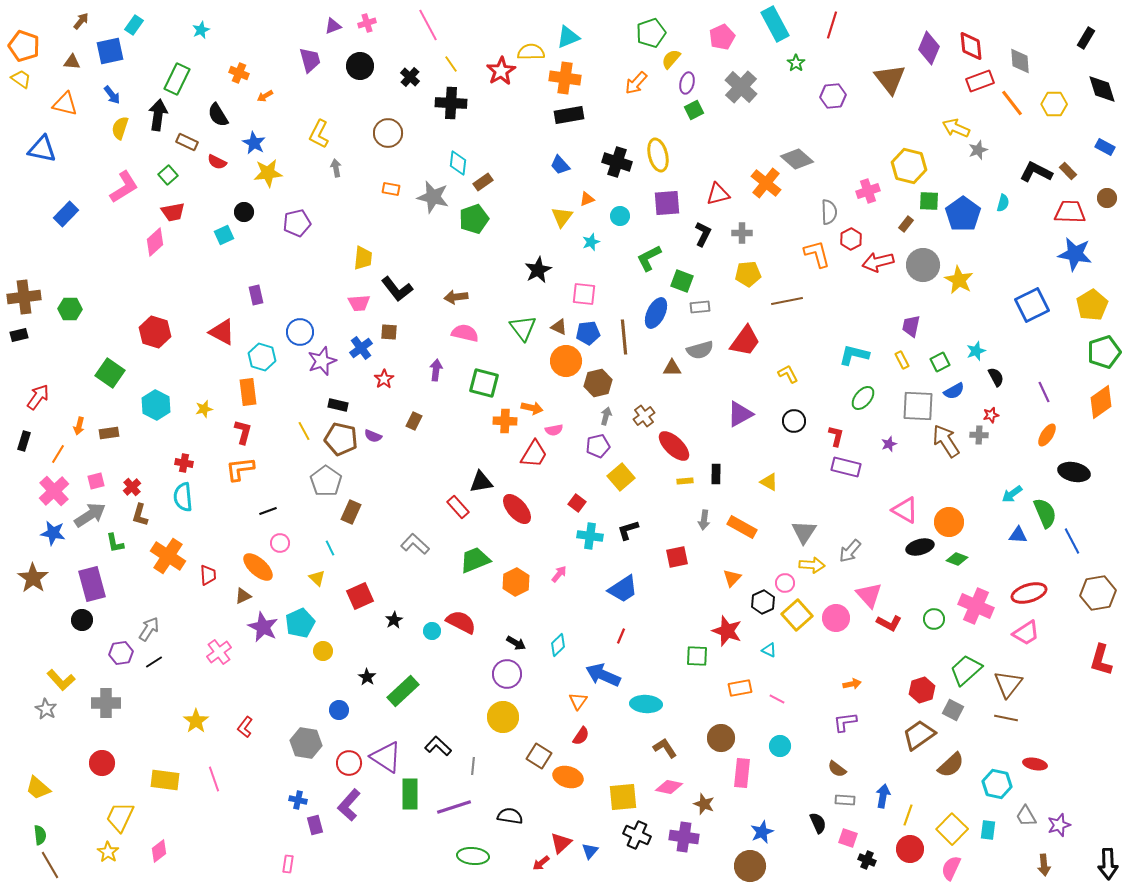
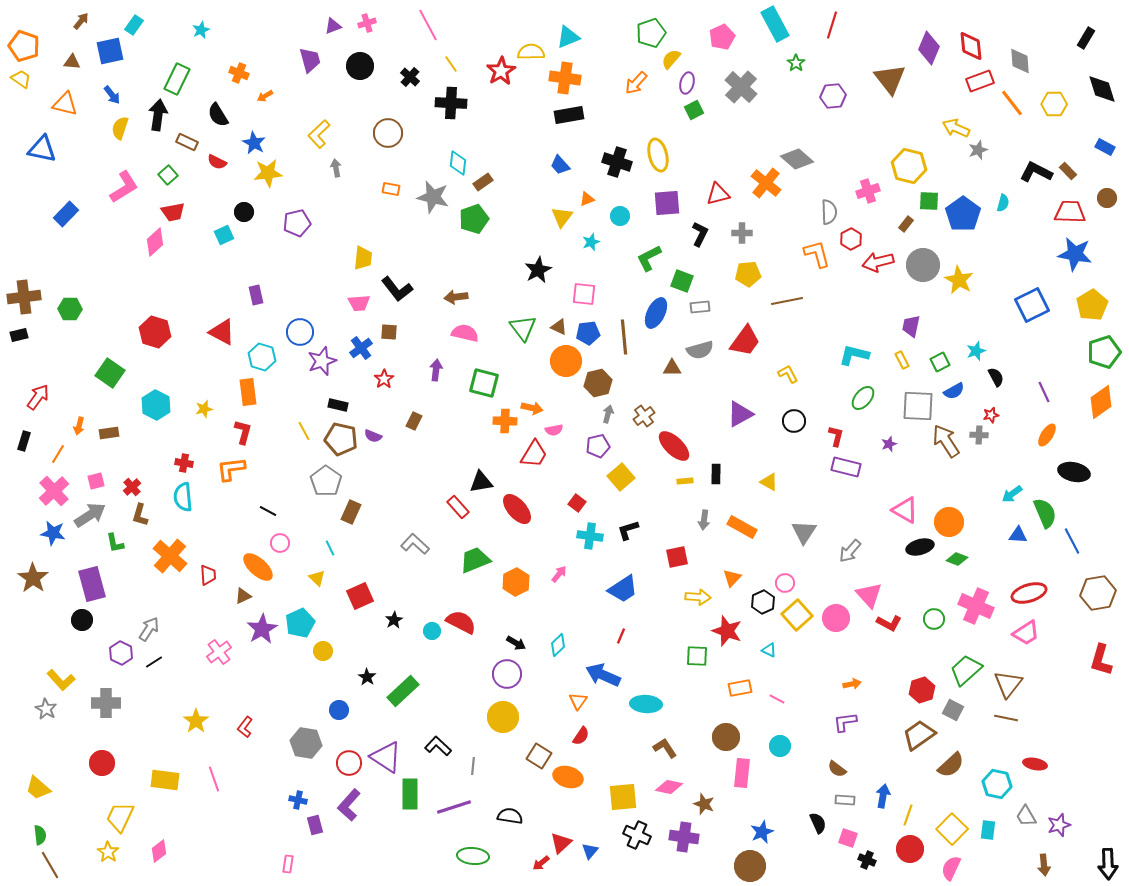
yellow L-shape at (319, 134): rotated 20 degrees clockwise
black L-shape at (703, 234): moved 3 px left
gray arrow at (606, 416): moved 2 px right, 2 px up
orange L-shape at (240, 469): moved 9 px left
black line at (268, 511): rotated 48 degrees clockwise
orange cross at (168, 556): moved 2 px right; rotated 8 degrees clockwise
yellow arrow at (812, 565): moved 114 px left, 32 px down
purple star at (263, 627): moved 1 px left, 2 px down; rotated 16 degrees clockwise
purple hexagon at (121, 653): rotated 25 degrees counterclockwise
brown circle at (721, 738): moved 5 px right, 1 px up
